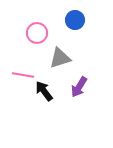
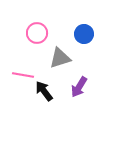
blue circle: moved 9 px right, 14 px down
